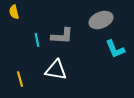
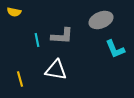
yellow semicircle: rotated 64 degrees counterclockwise
